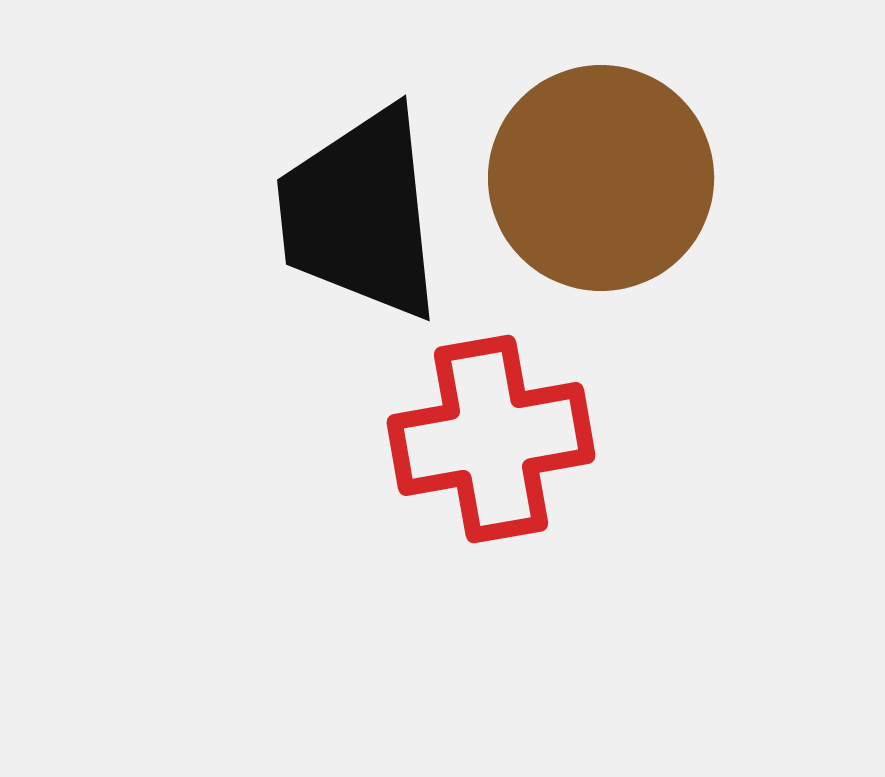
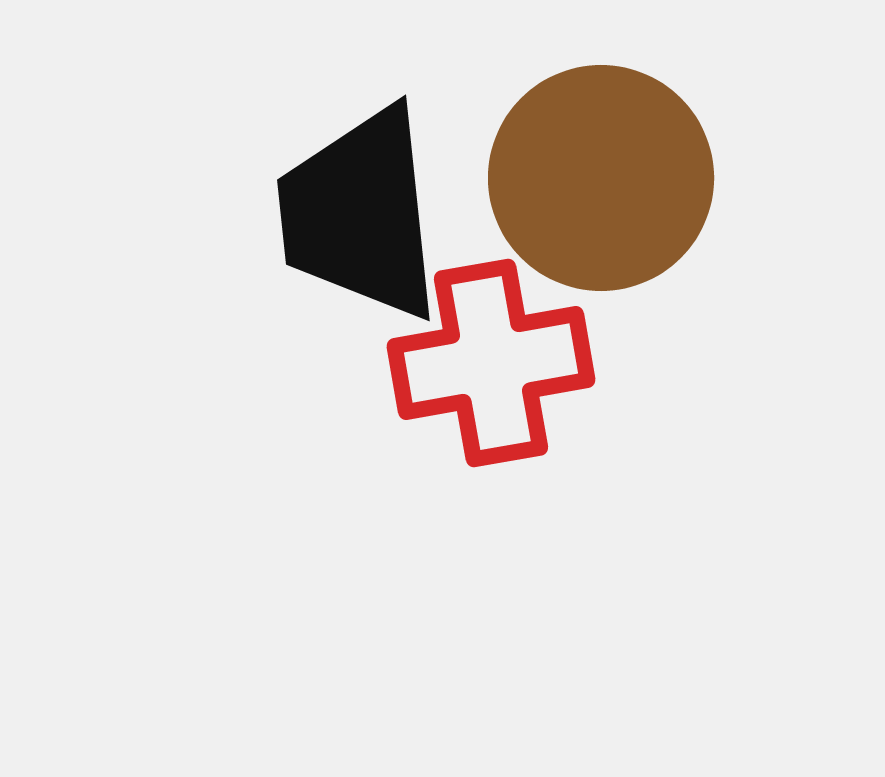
red cross: moved 76 px up
